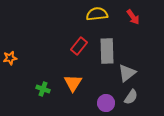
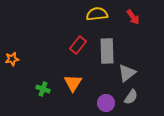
red rectangle: moved 1 px left, 1 px up
orange star: moved 2 px right, 1 px down
